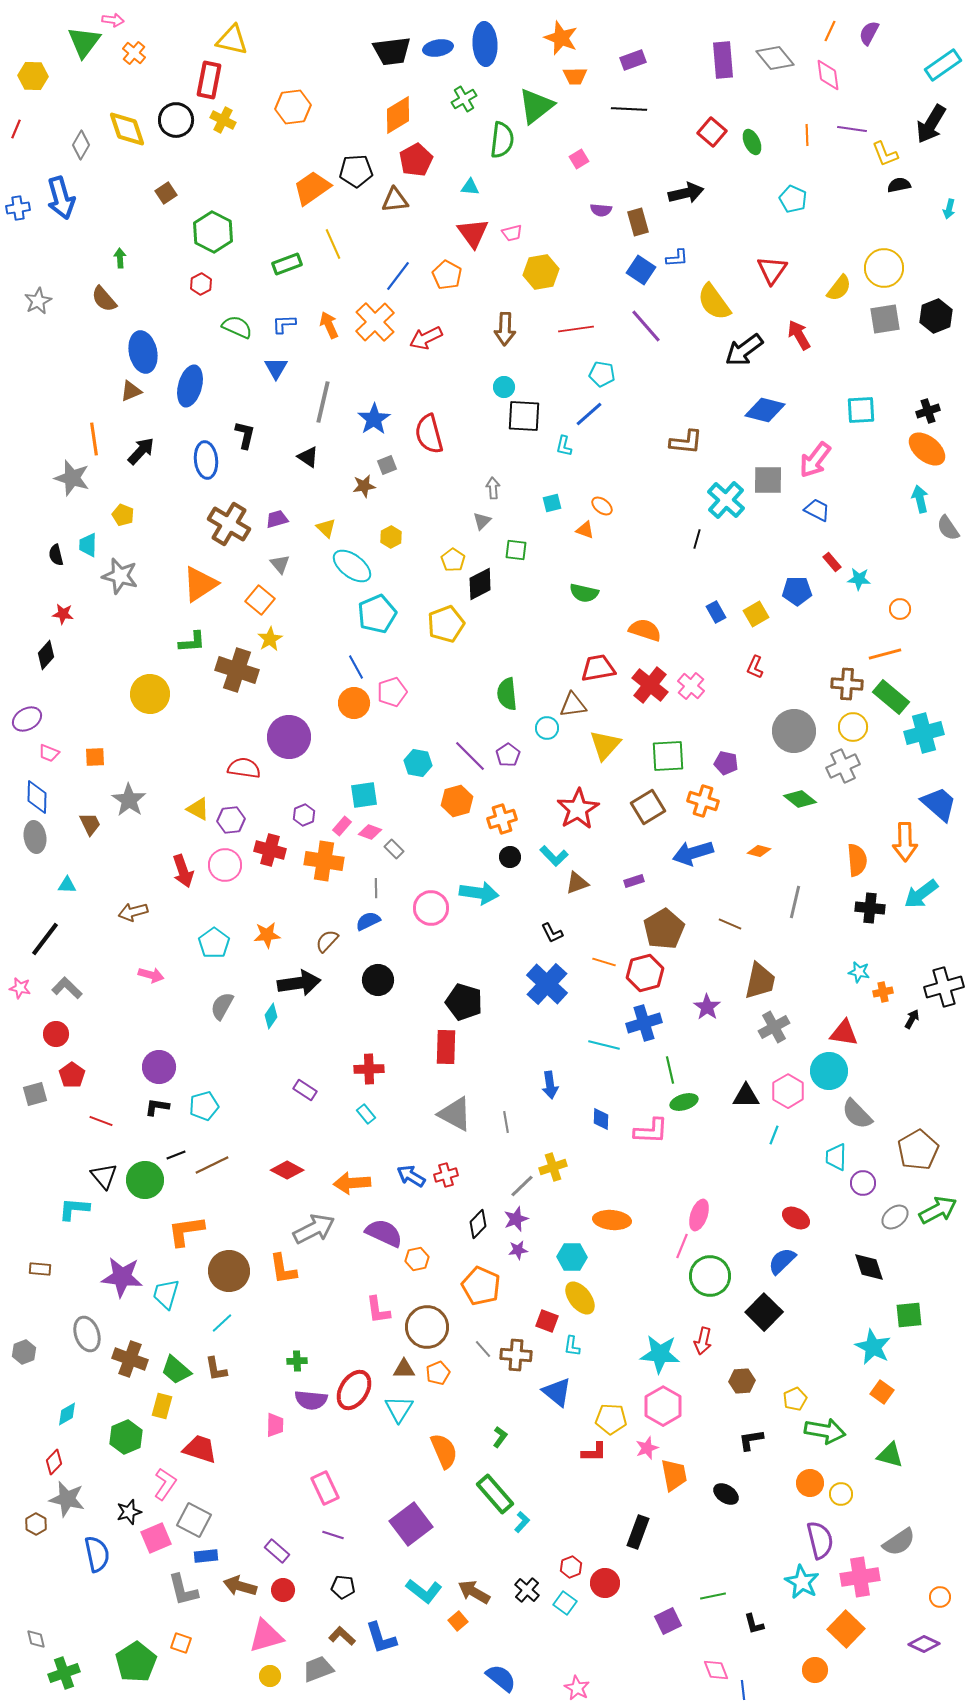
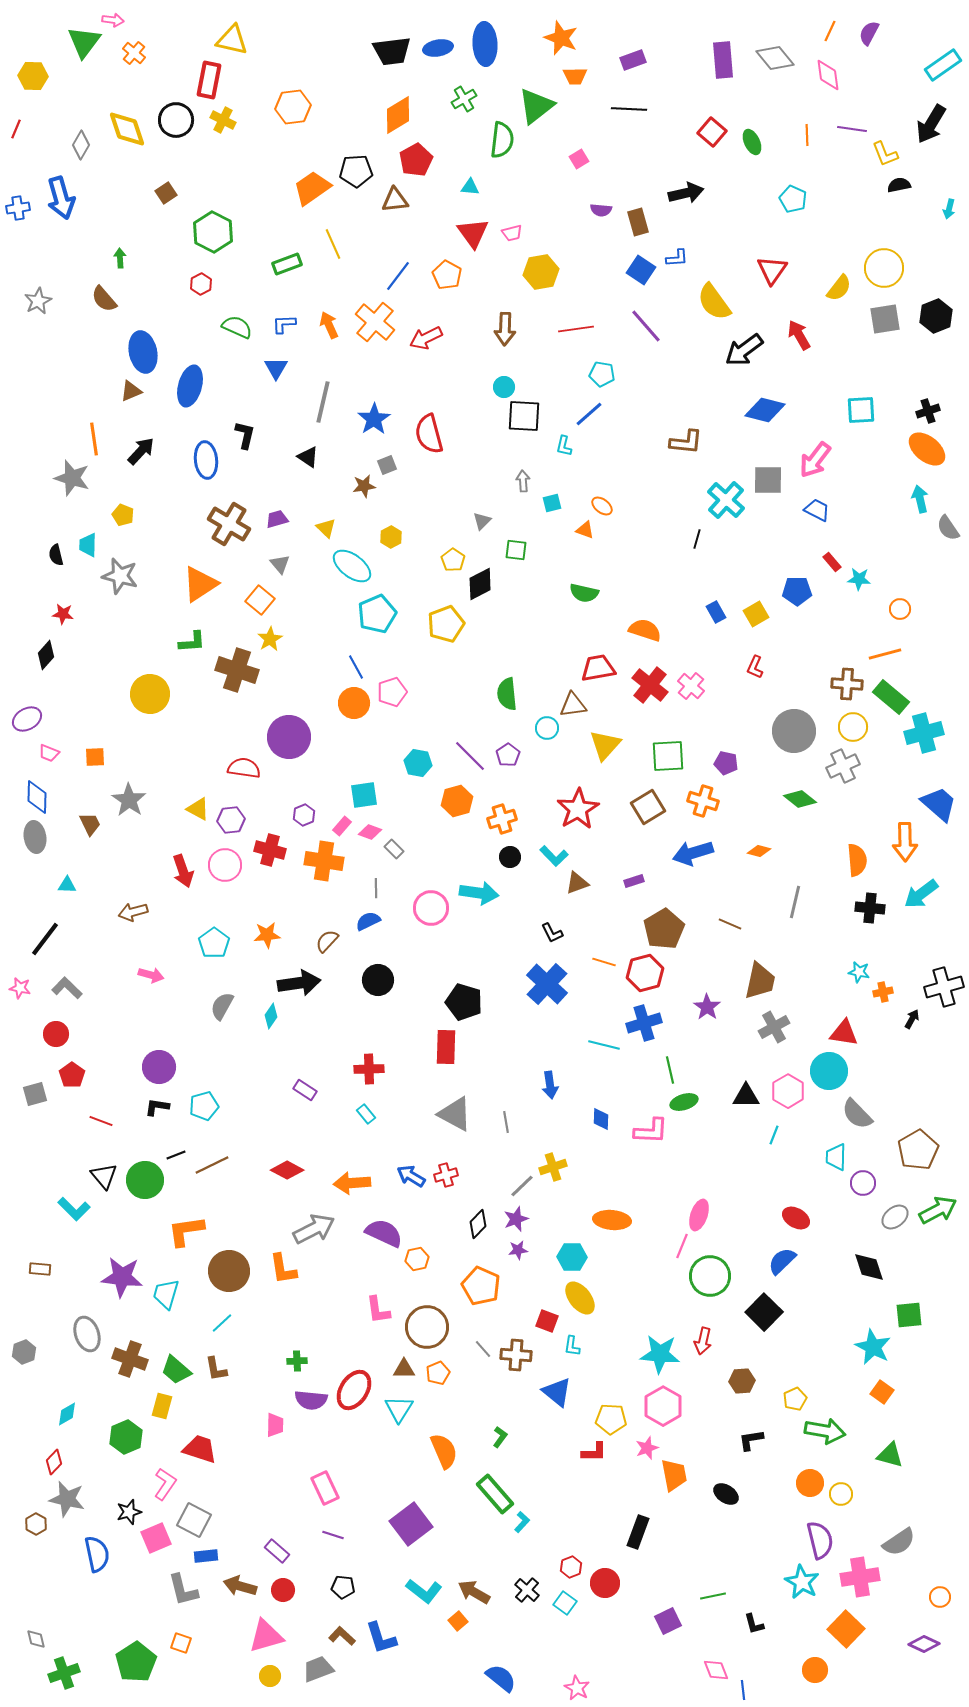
orange cross at (375, 322): rotated 6 degrees counterclockwise
gray arrow at (493, 488): moved 30 px right, 7 px up
cyan L-shape at (74, 1209): rotated 140 degrees counterclockwise
